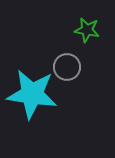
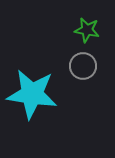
gray circle: moved 16 px right, 1 px up
